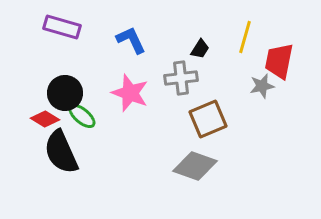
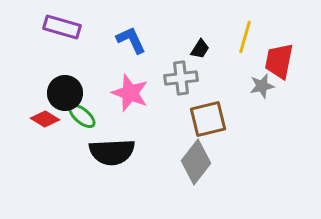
brown square: rotated 9 degrees clockwise
black semicircle: moved 51 px right; rotated 69 degrees counterclockwise
gray diamond: moved 1 px right, 4 px up; rotated 72 degrees counterclockwise
